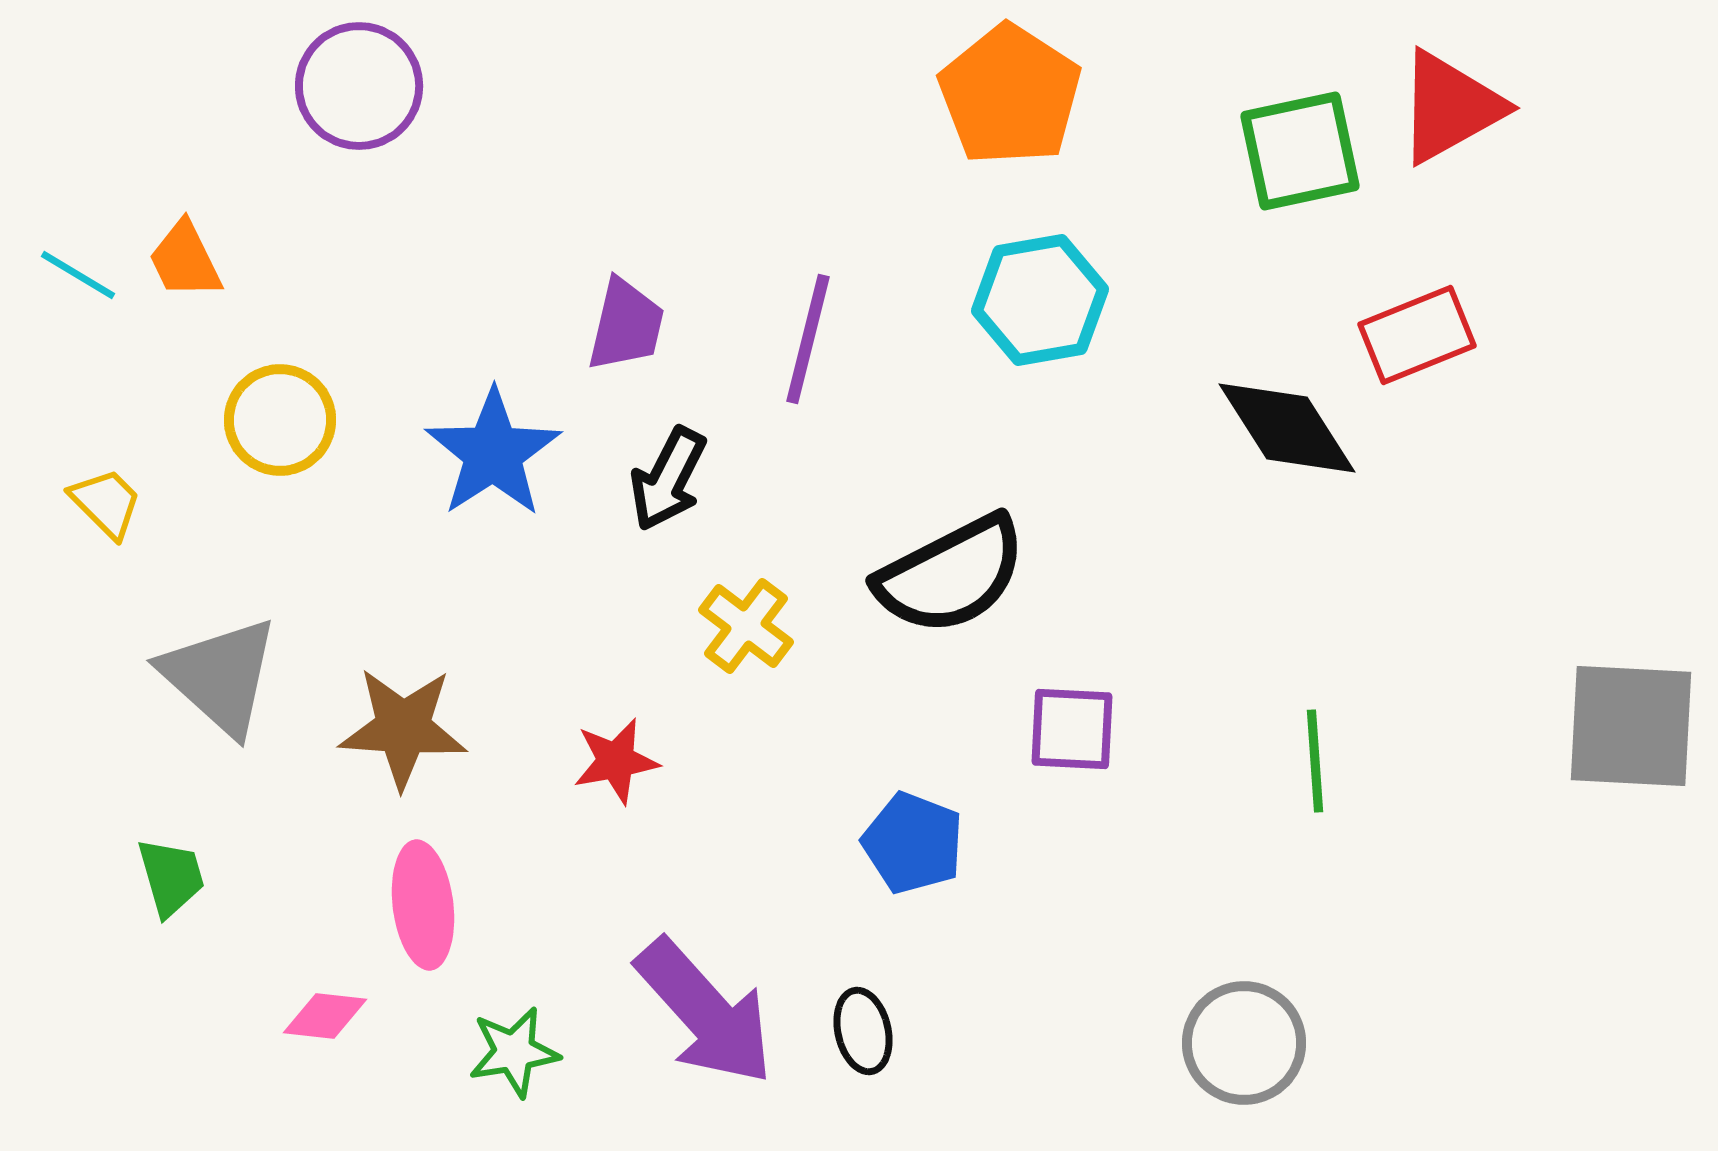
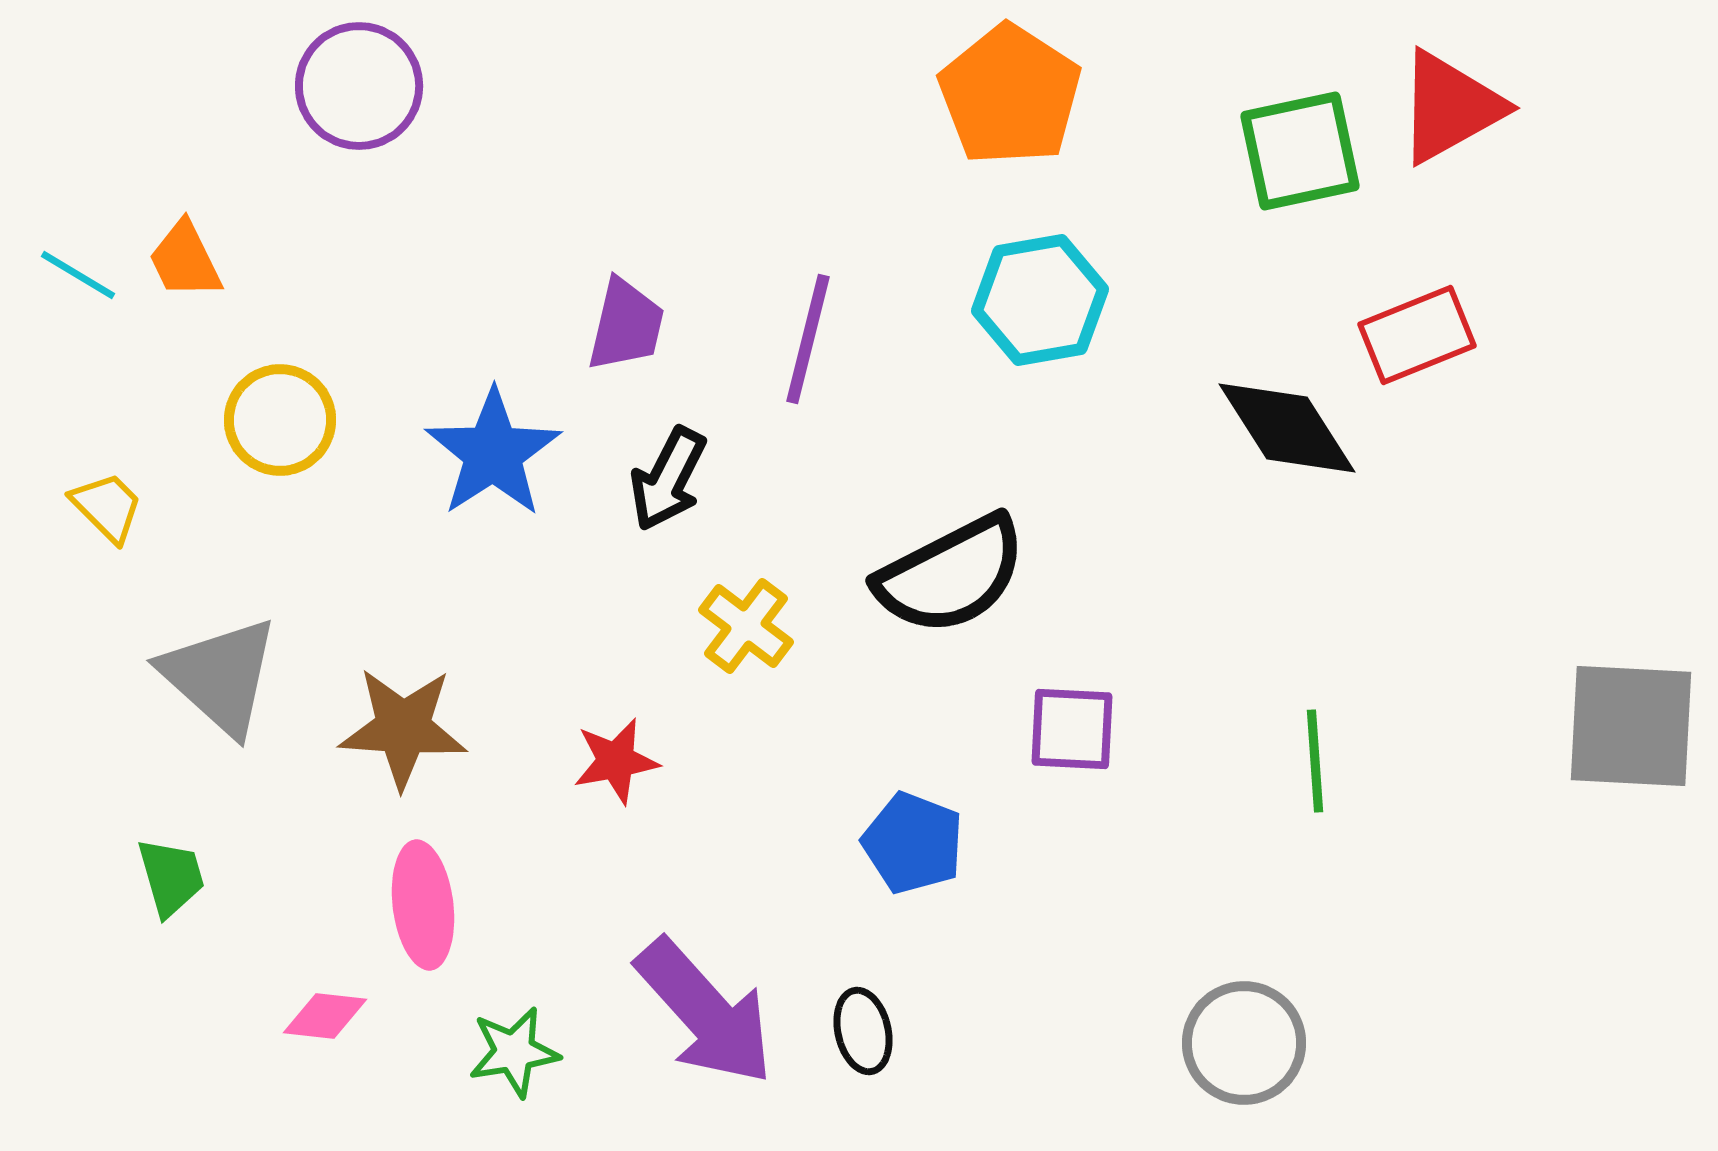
yellow trapezoid: moved 1 px right, 4 px down
